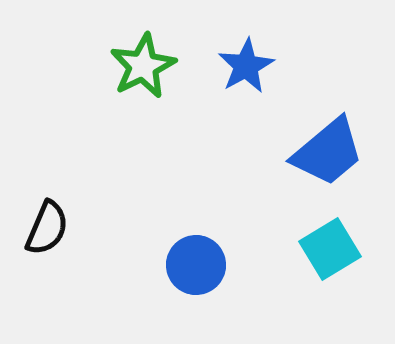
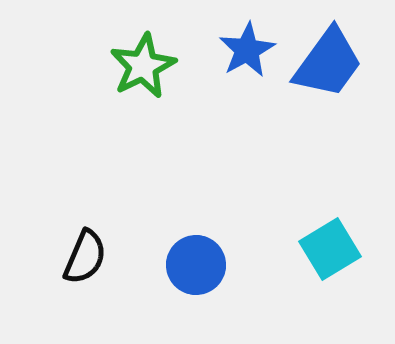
blue star: moved 1 px right, 16 px up
blue trapezoid: moved 89 px up; rotated 14 degrees counterclockwise
black semicircle: moved 38 px right, 29 px down
